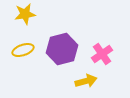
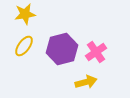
yellow ellipse: moved 1 px right, 4 px up; rotated 35 degrees counterclockwise
pink cross: moved 6 px left, 2 px up
yellow arrow: moved 1 px down
